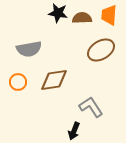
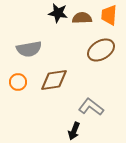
gray L-shape: rotated 20 degrees counterclockwise
